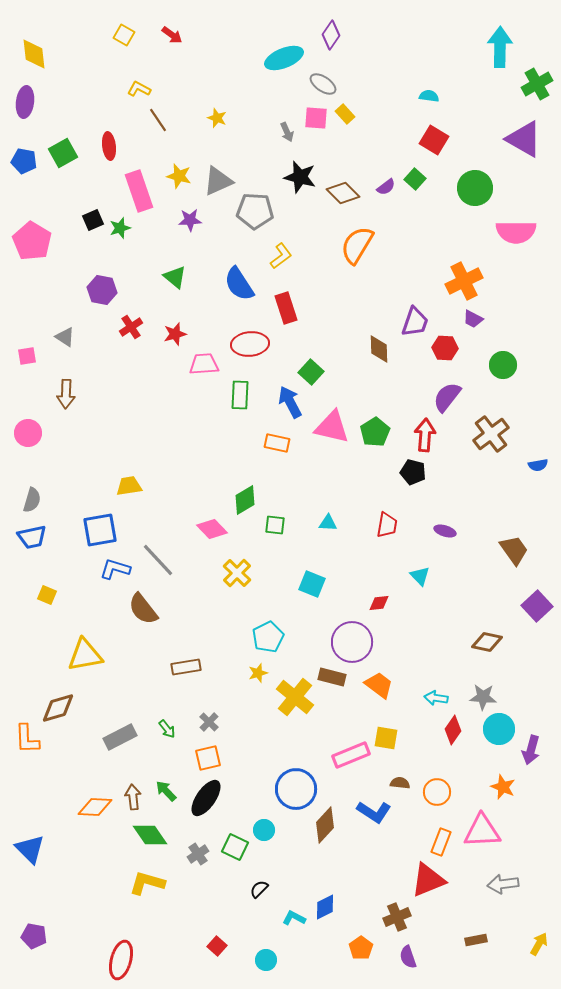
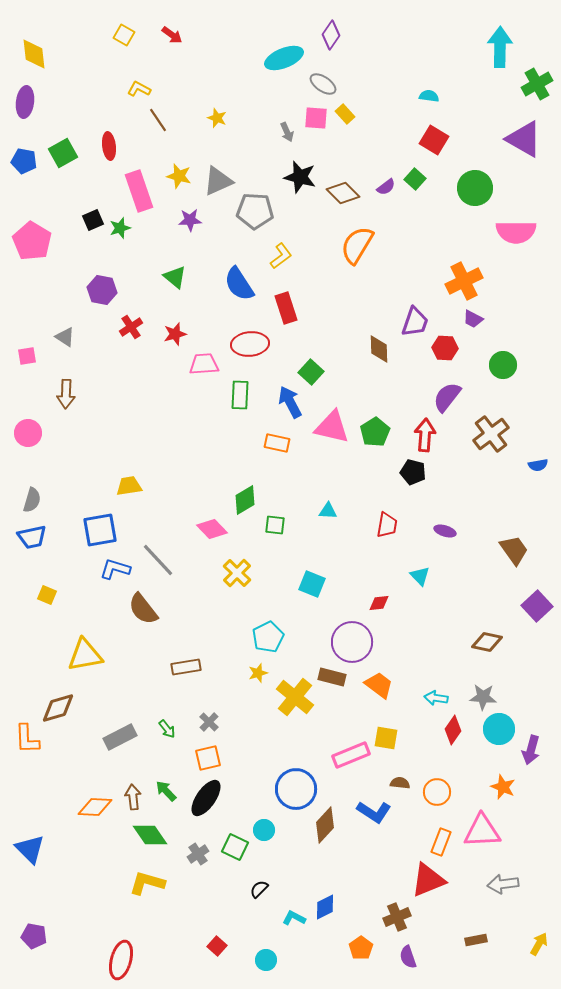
cyan triangle at (328, 523): moved 12 px up
